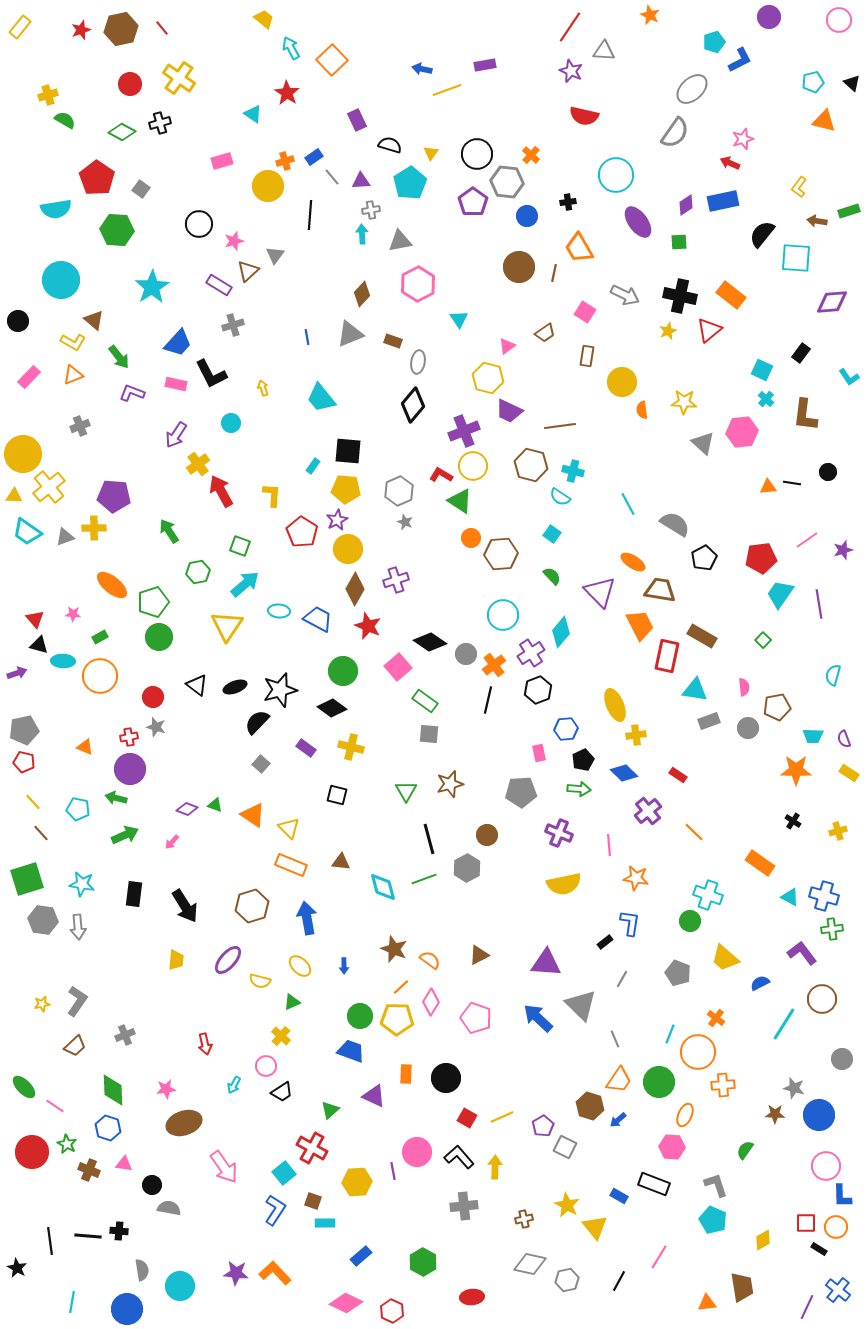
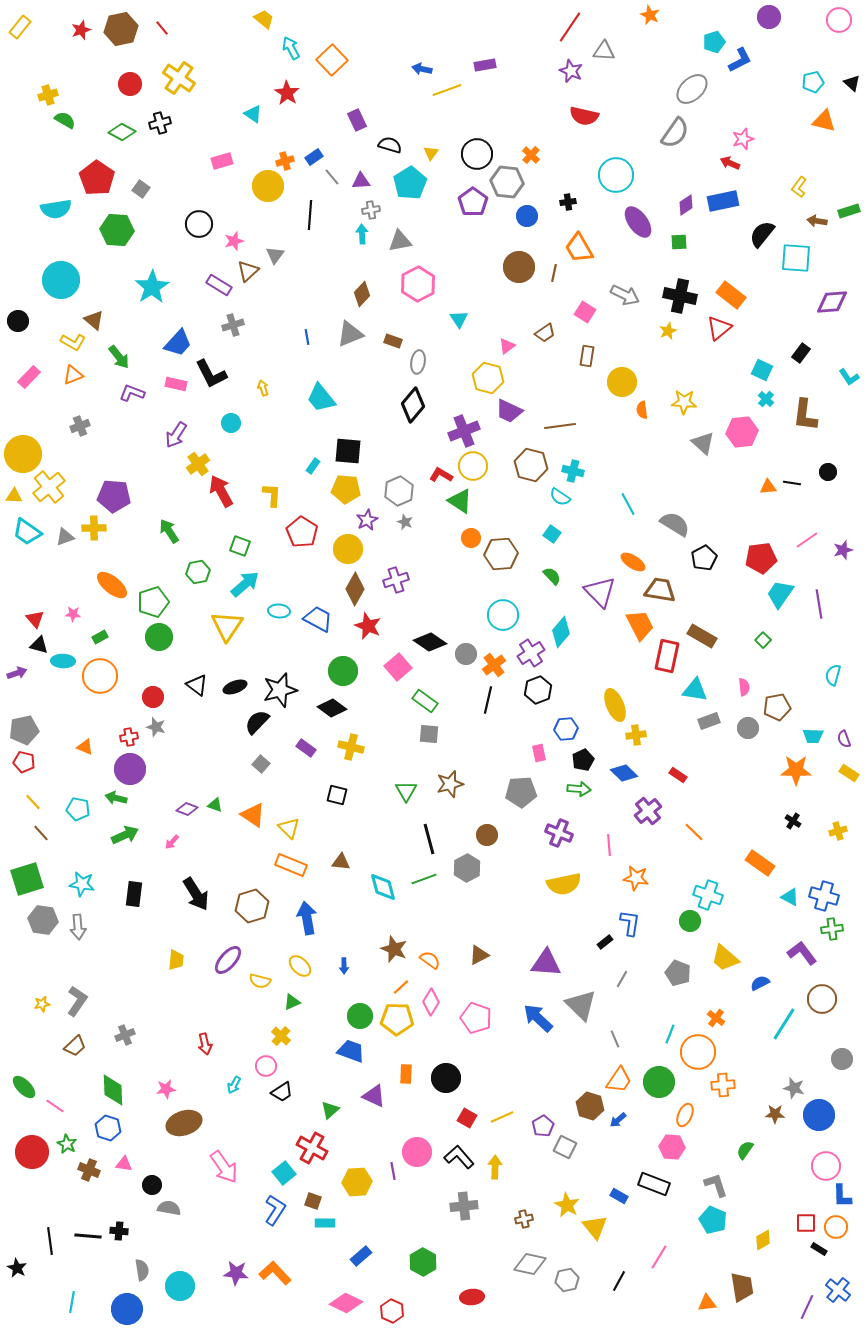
red triangle at (709, 330): moved 10 px right, 2 px up
purple star at (337, 520): moved 30 px right
black arrow at (185, 906): moved 11 px right, 12 px up
